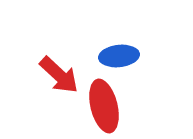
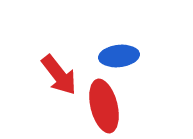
red arrow: rotated 9 degrees clockwise
